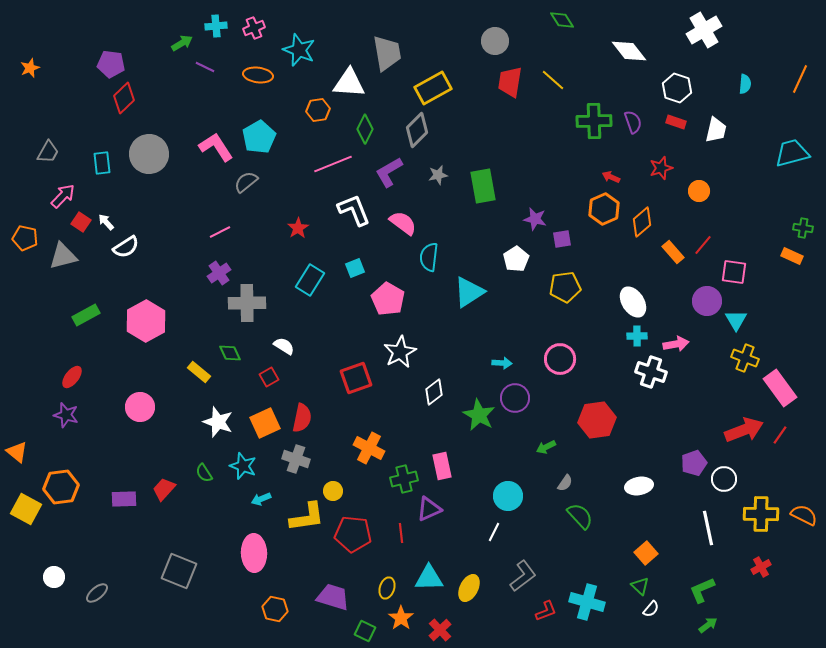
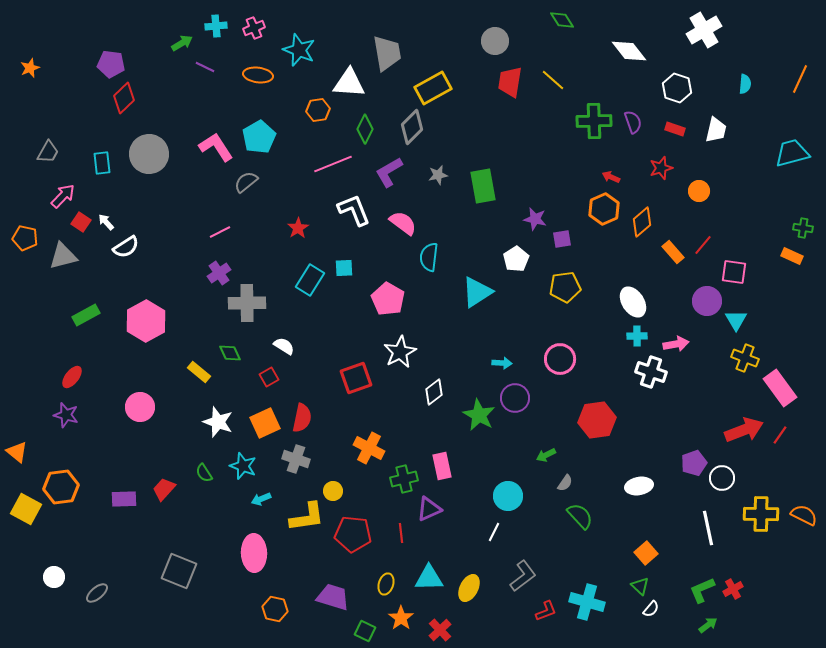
red rectangle at (676, 122): moved 1 px left, 7 px down
gray diamond at (417, 130): moved 5 px left, 3 px up
cyan square at (355, 268): moved 11 px left; rotated 18 degrees clockwise
cyan triangle at (469, 292): moved 8 px right
green arrow at (546, 447): moved 8 px down
white circle at (724, 479): moved 2 px left, 1 px up
red cross at (761, 567): moved 28 px left, 22 px down
yellow ellipse at (387, 588): moved 1 px left, 4 px up
